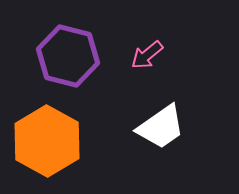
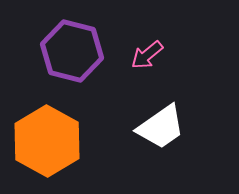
purple hexagon: moved 4 px right, 5 px up
